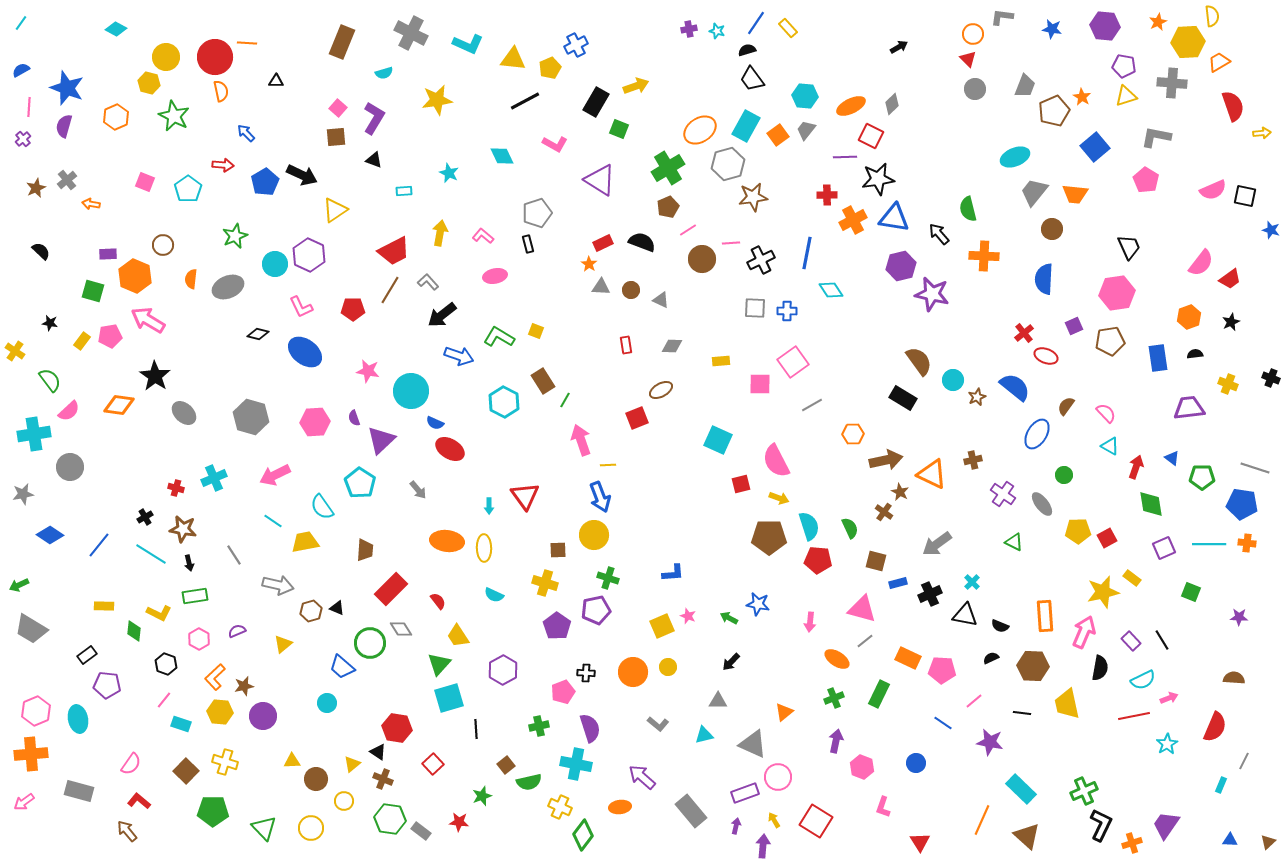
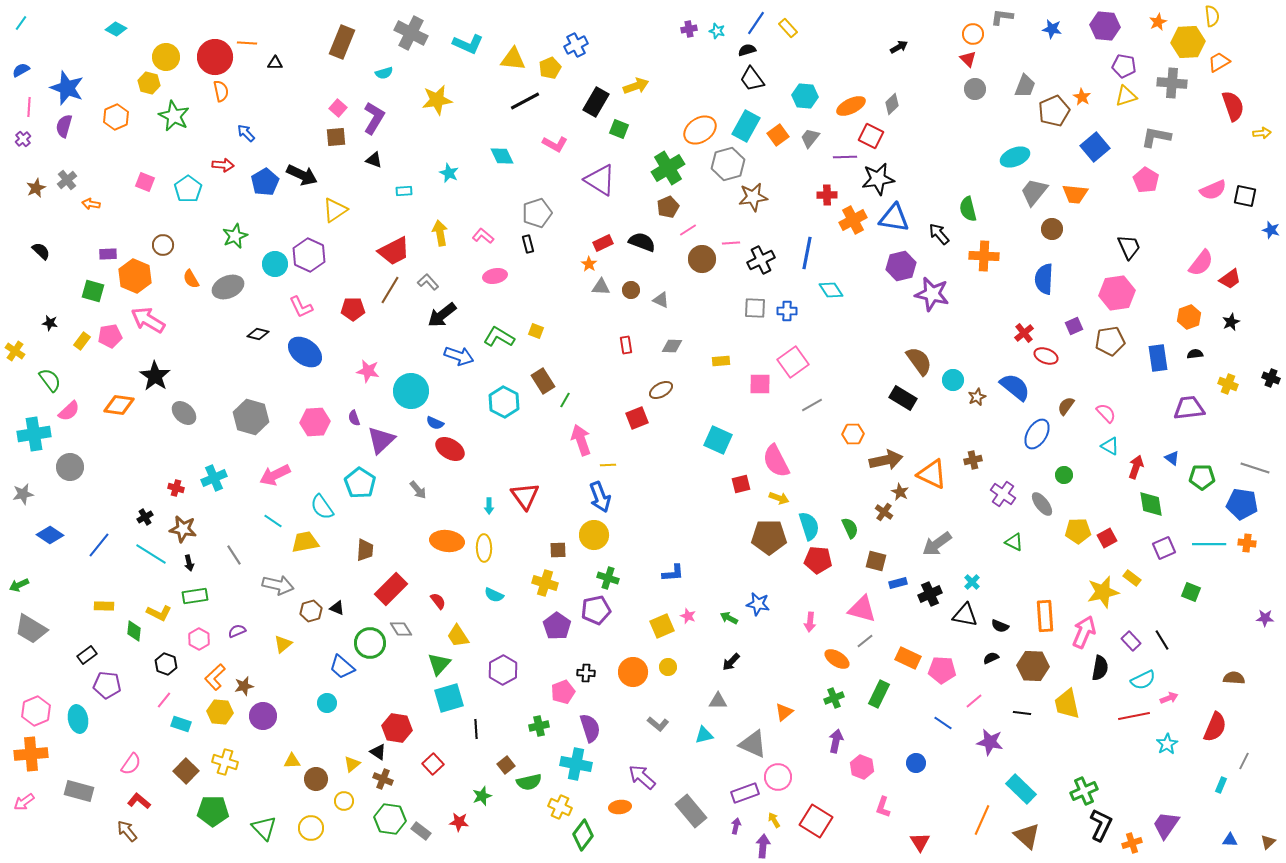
black triangle at (276, 81): moved 1 px left, 18 px up
gray trapezoid at (806, 130): moved 4 px right, 8 px down
yellow arrow at (440, 233): rotated 20 degrees counterclockwise
orange semicircle at (191, 279): rotated 36 degrees counterclockwise
purple star at (1239, 617): moved 26 px right, 1 px down
